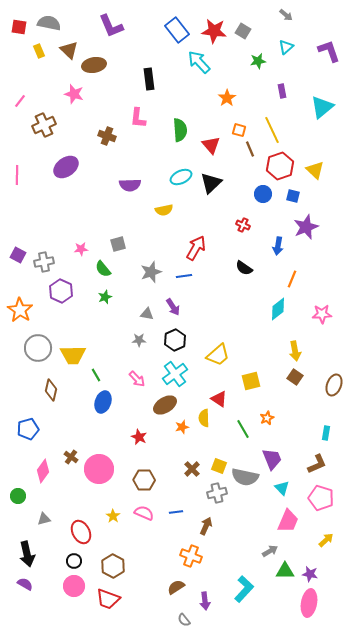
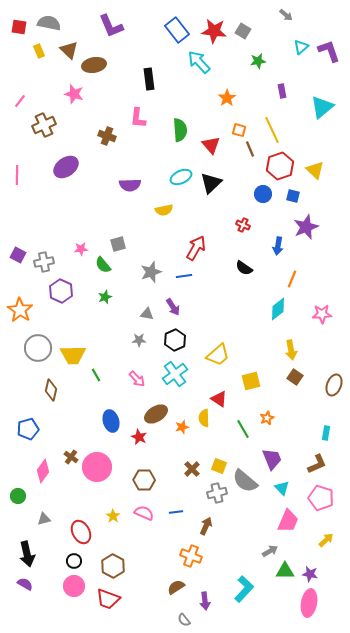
cyan triangle at (286, 47): moved 15 px right
green semicircle at (103, 269): moved 4 px up
yellow arrow at (295, 351): moved 4 px left, 1 px up
blue ellipse at (103, 402): moved 8 px right, 19 px down; rotated 35 degrees counterclockwise
brown ellipse at (165, 405): moved 9 px left, 9 px down
pink circle at (99, 469): moved 2 px left, 2 px up
gray semicircle at (245, 477): moved 4 px down; rotated 28 degrees clockwise
